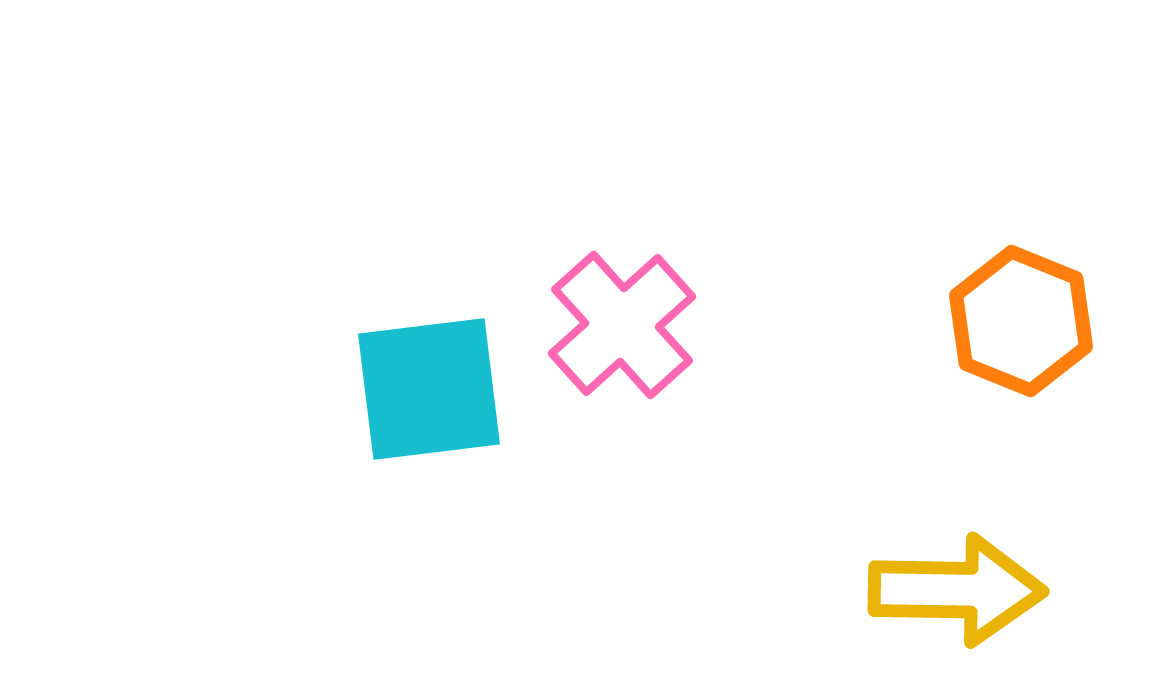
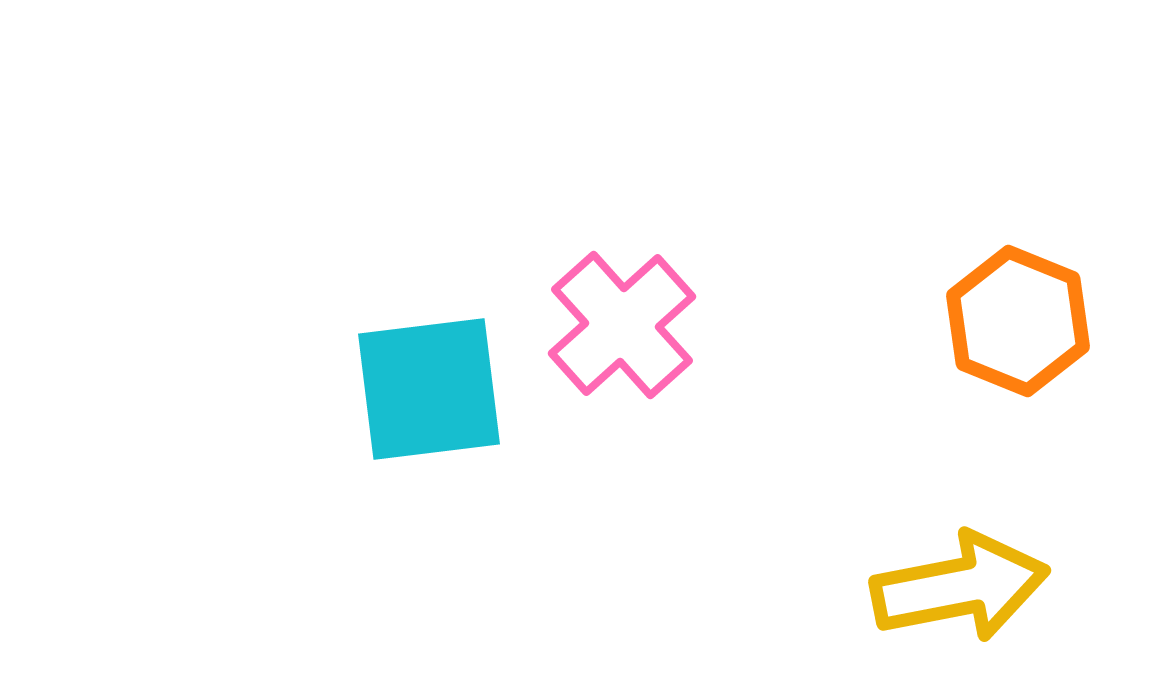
orange hexagon: moved 3 px left
yellow arrow: moved 3 px right, 3 px up; rotated 12 degrees counterclockwise
